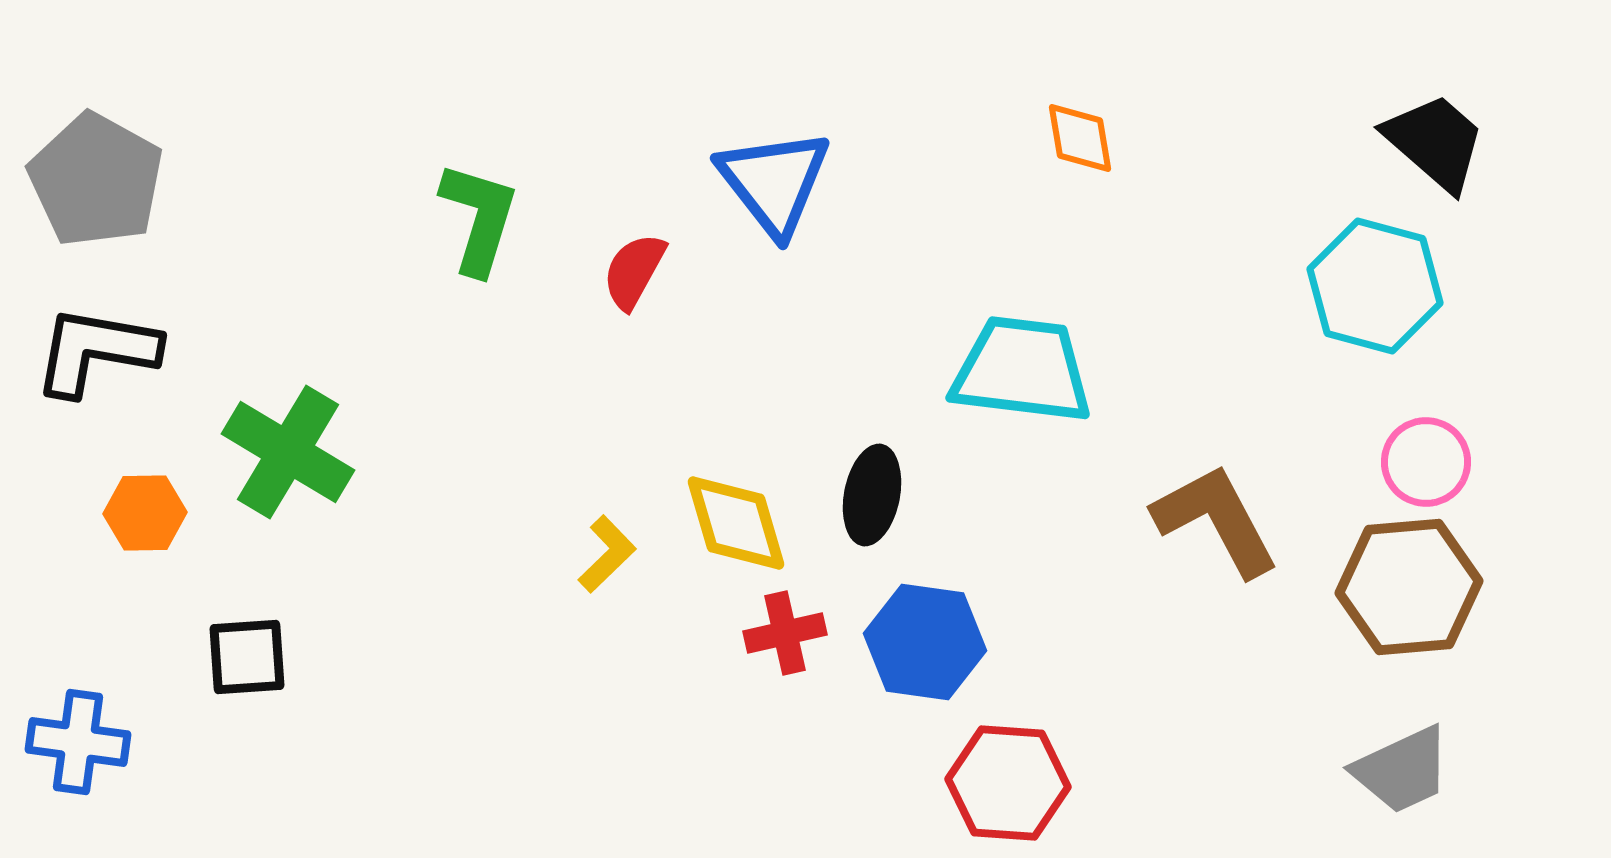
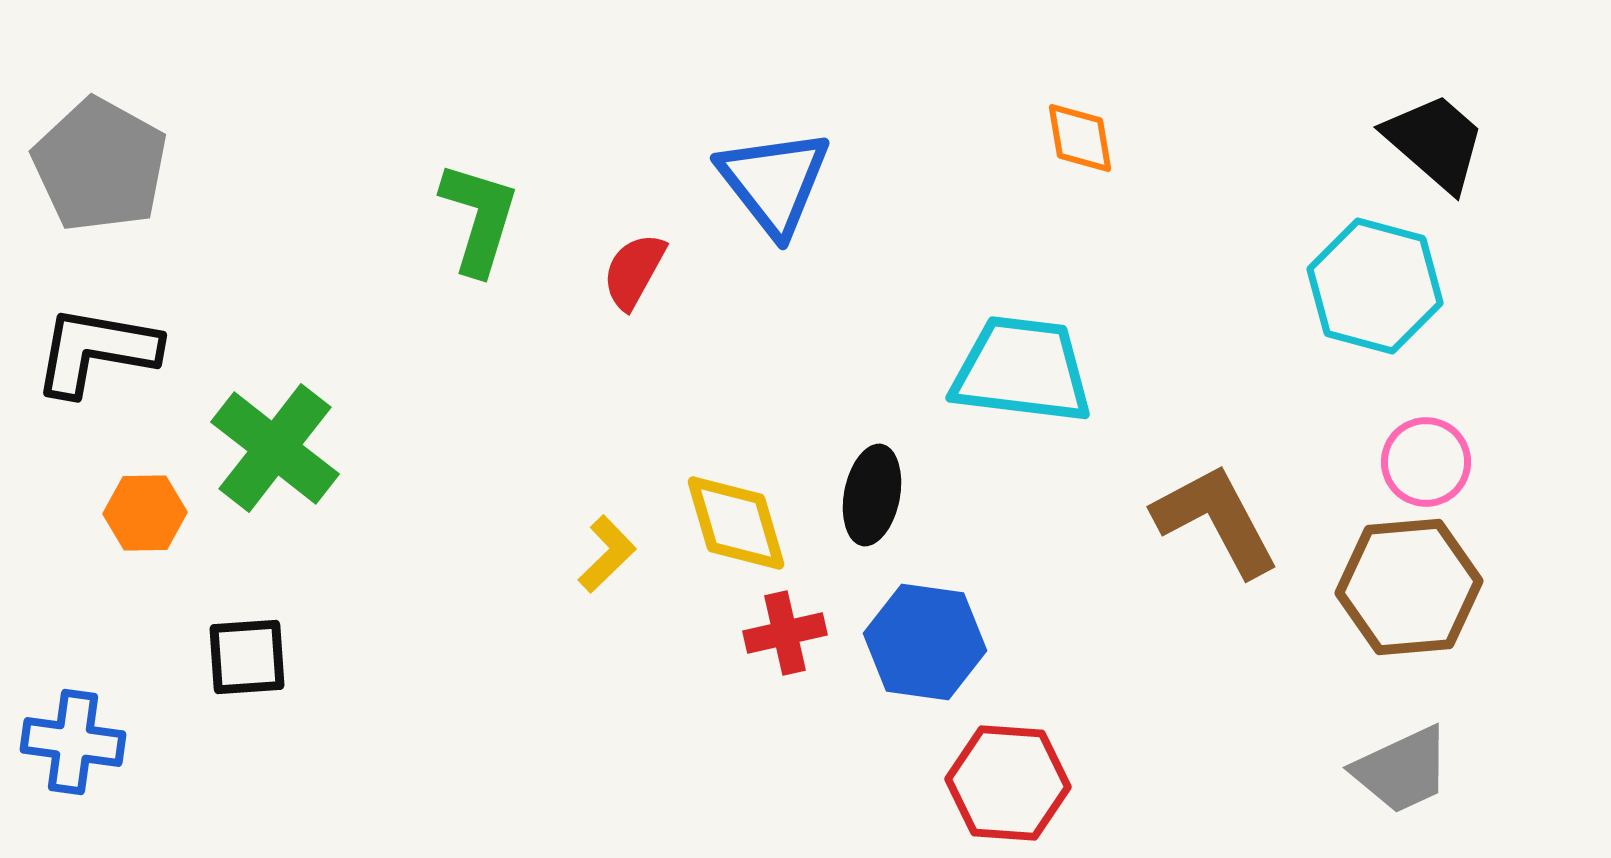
gray pentagon: moved 4 px right, 15 px up
green cross: moved 13 px left, 4 px up; rotated 7 degrees clockwise
blue cross: moved 5 px left
